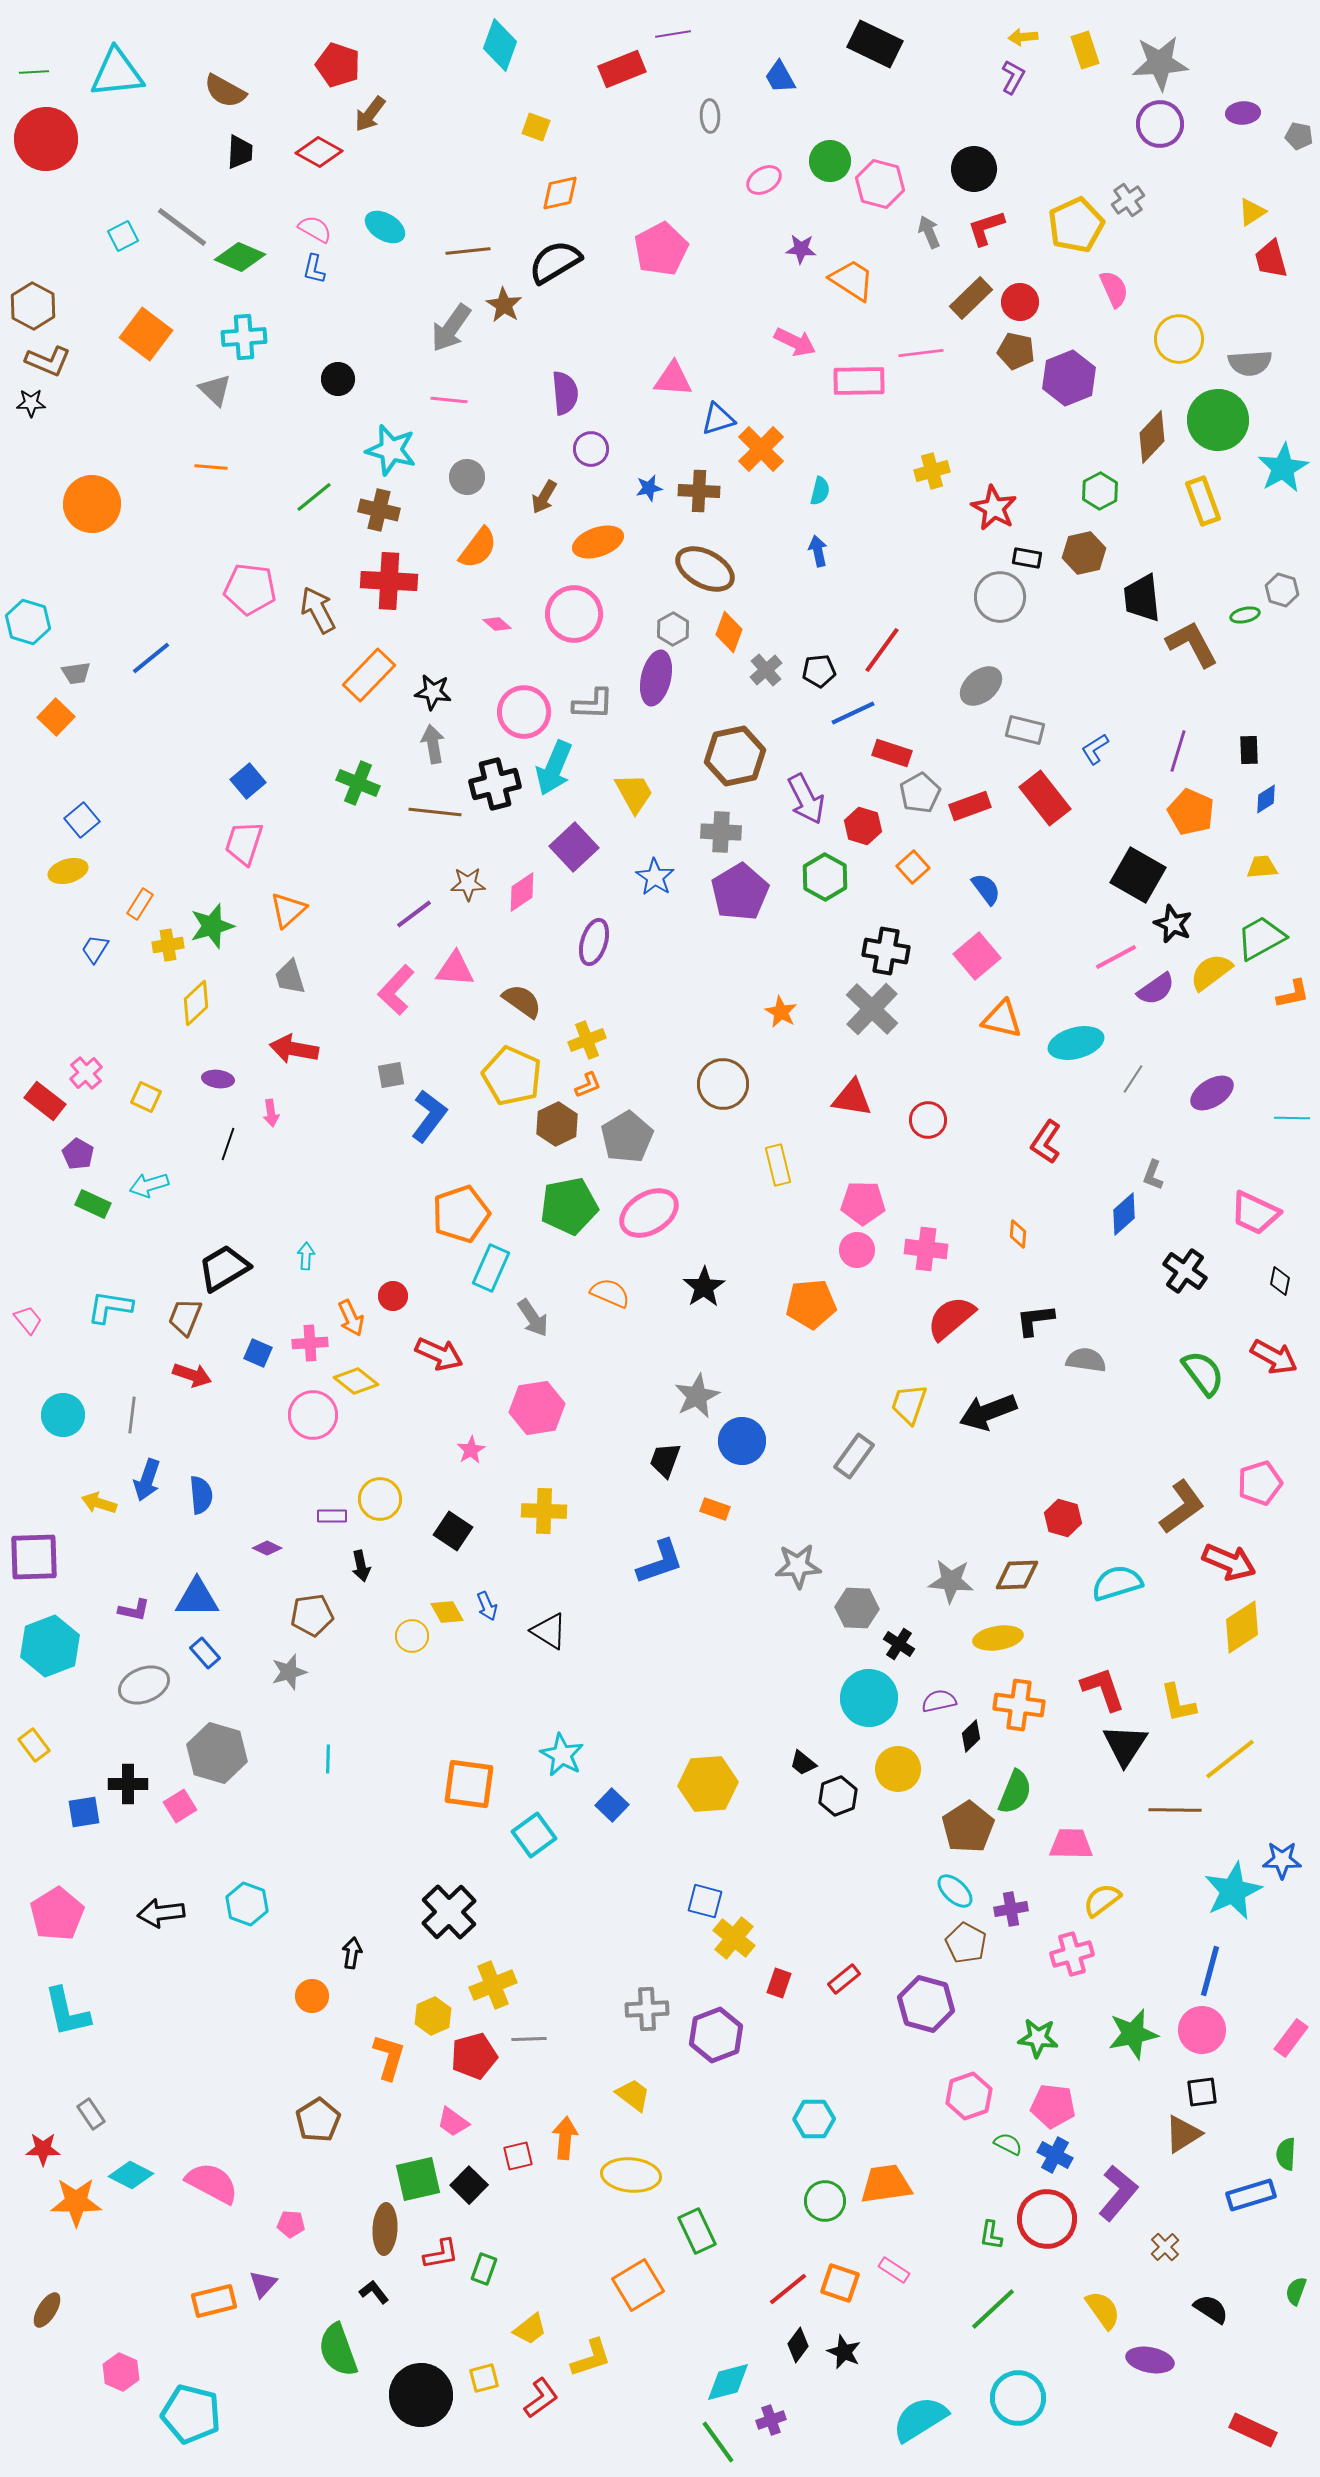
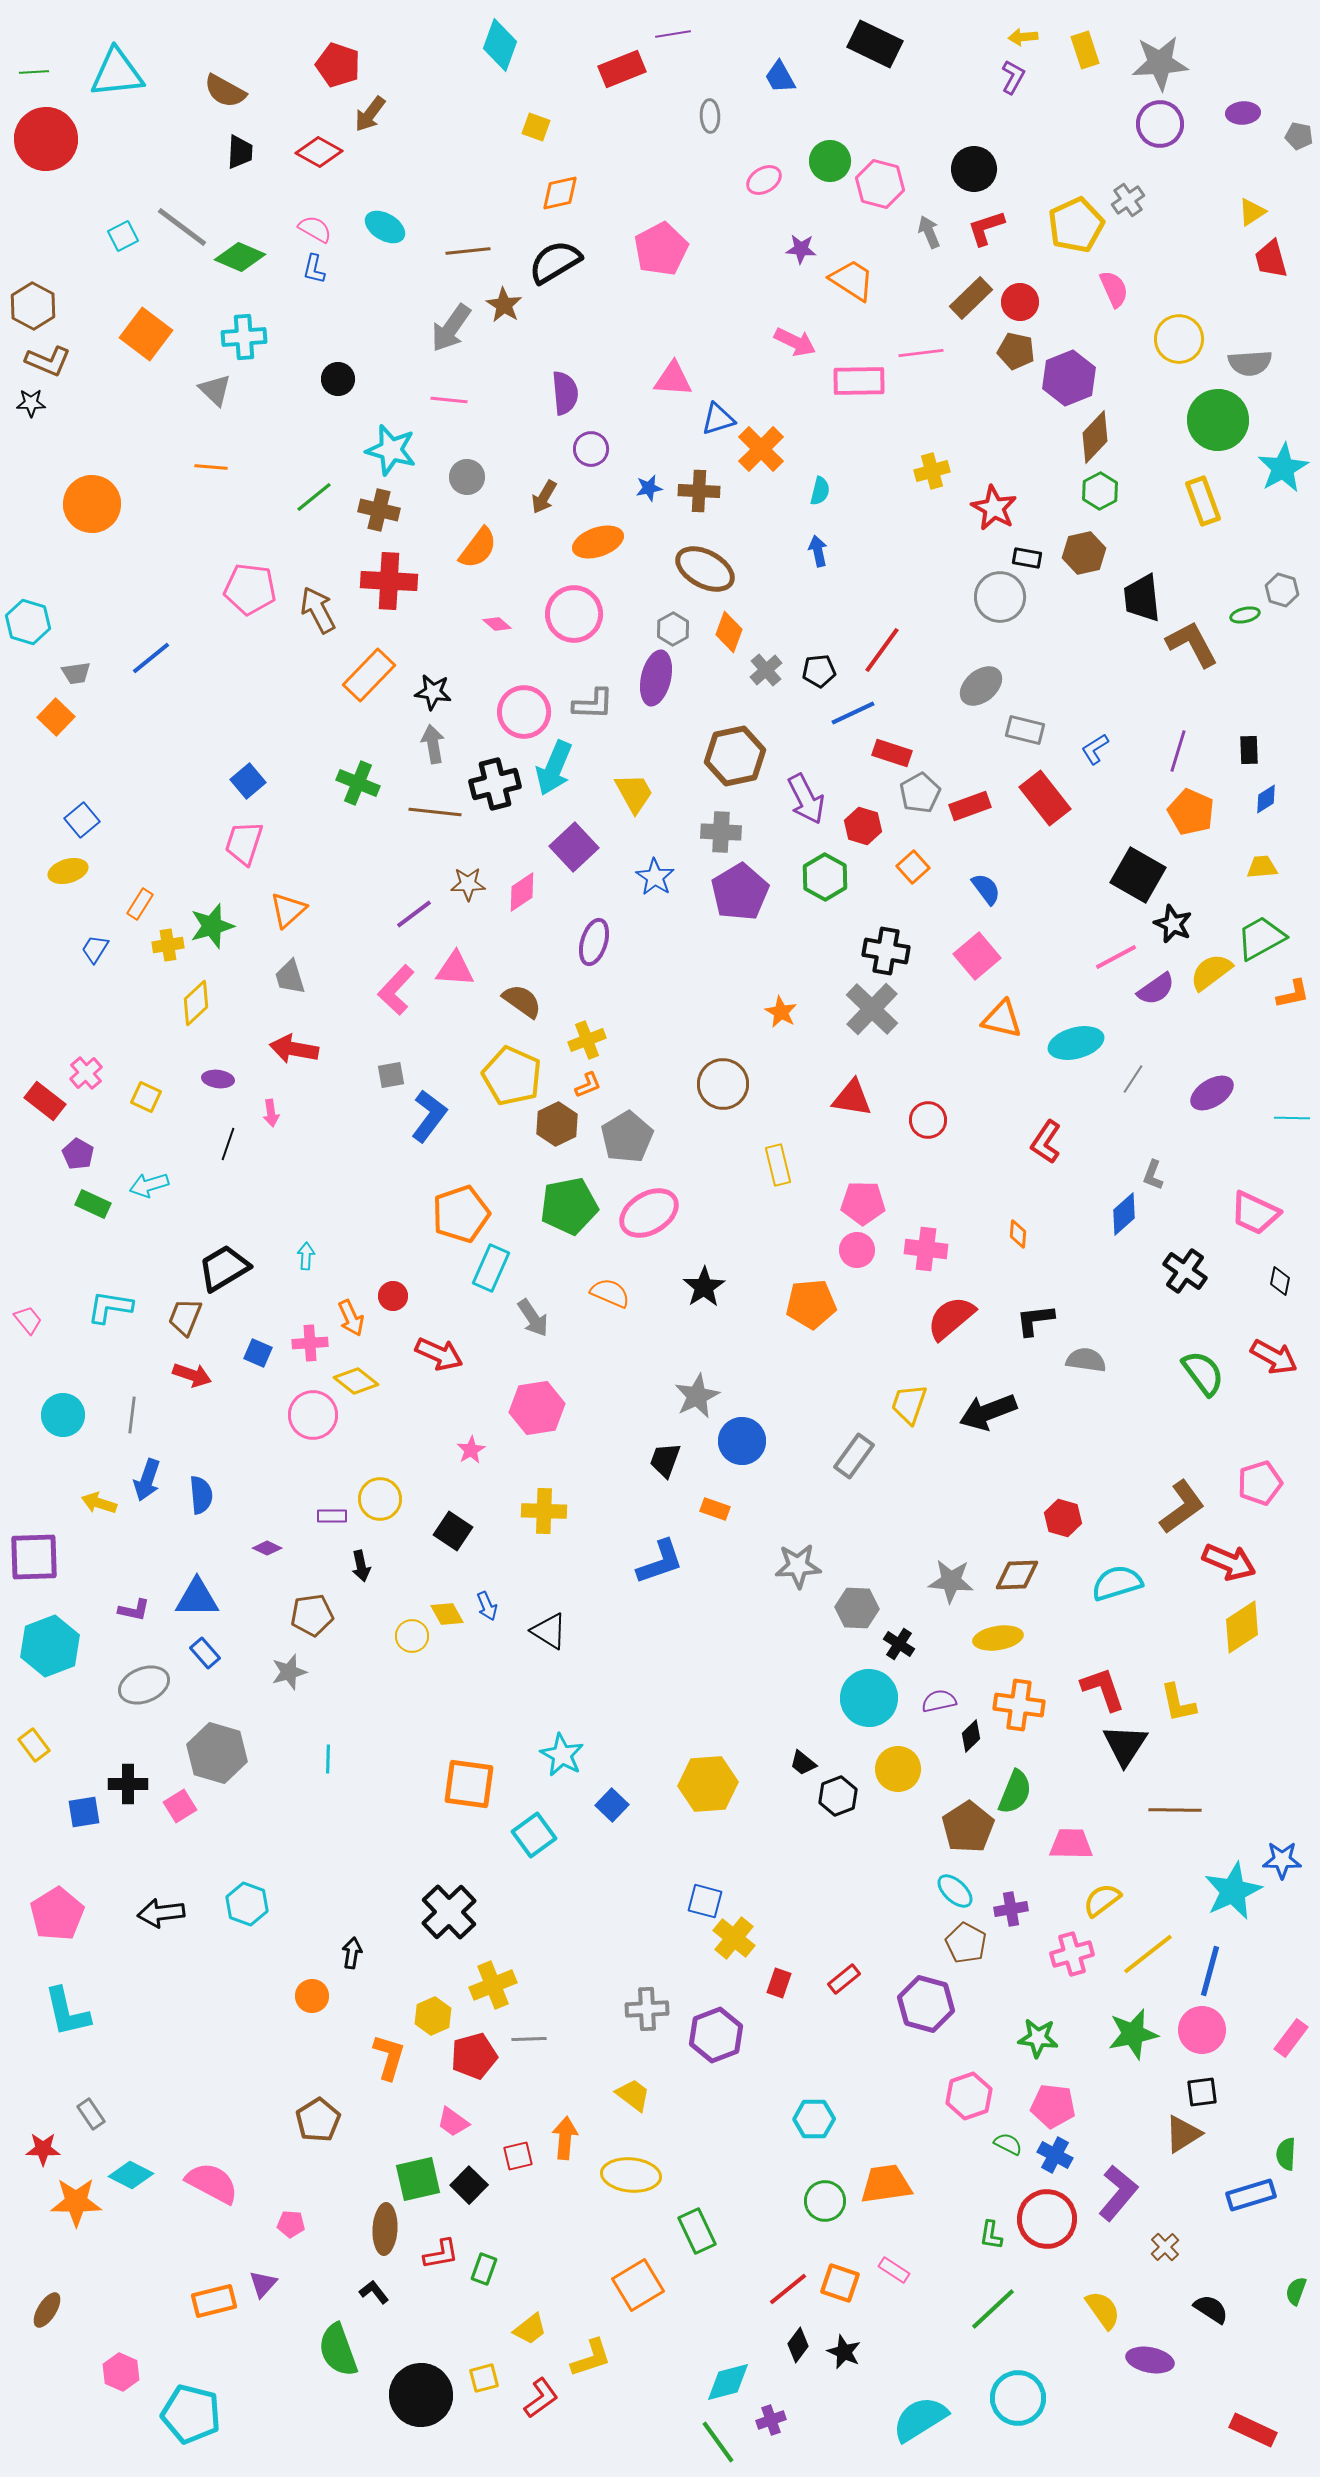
brown diamond at (1152, 437): moved 57 px left
yellow diamond at (447, 1612): moved 2 px down
yellow line at (1230, 1759): moved 82 px left, 195 px down
